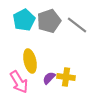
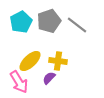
cyan pentagon: moved 3 px left, 2 px down
yellow ellipse: rotated 60 degrees clockwise
yellow cross: moved 8 px left, 16 px up
